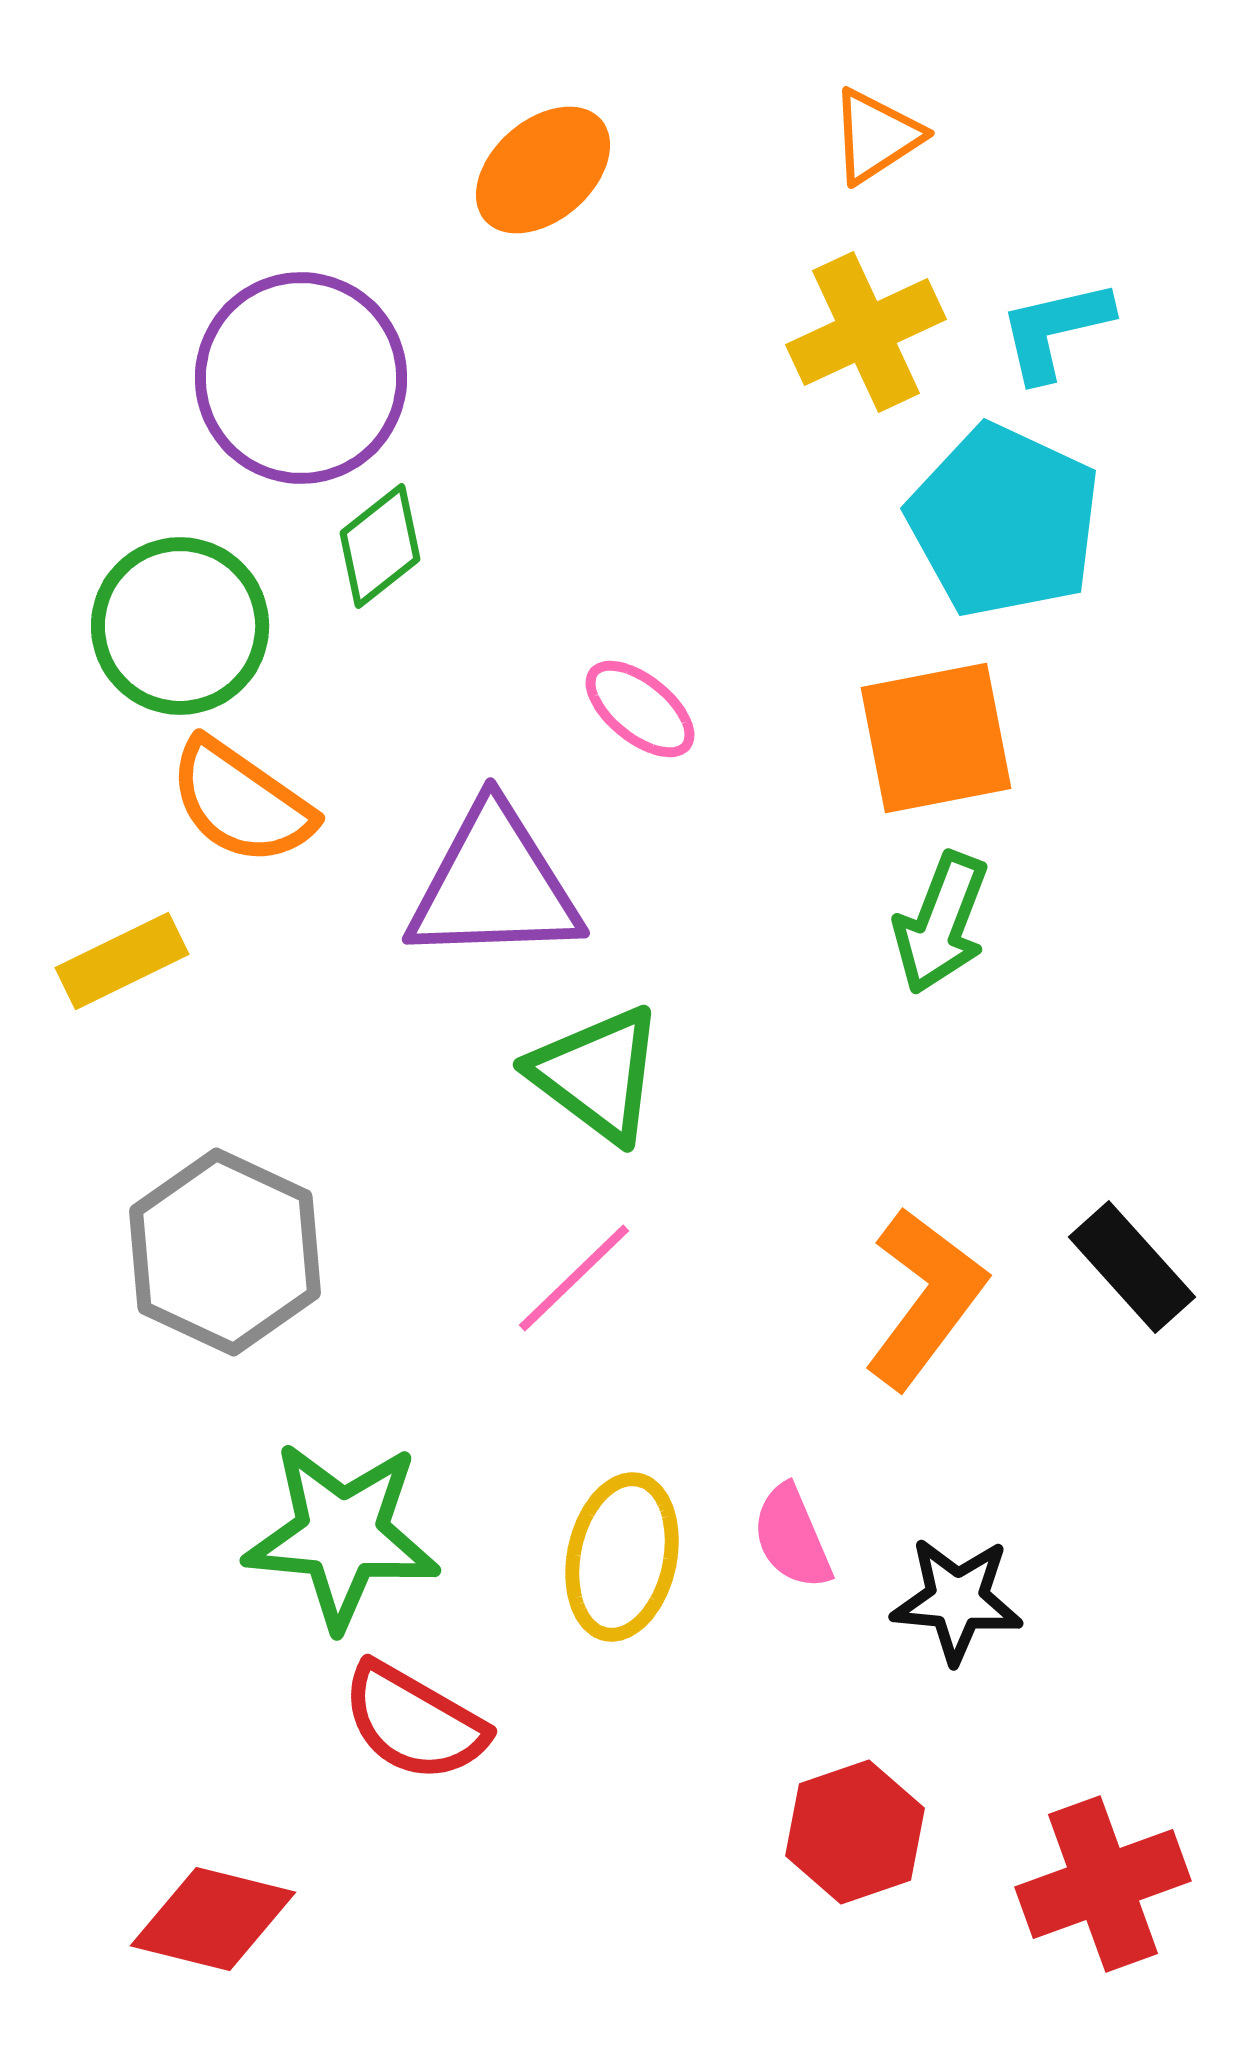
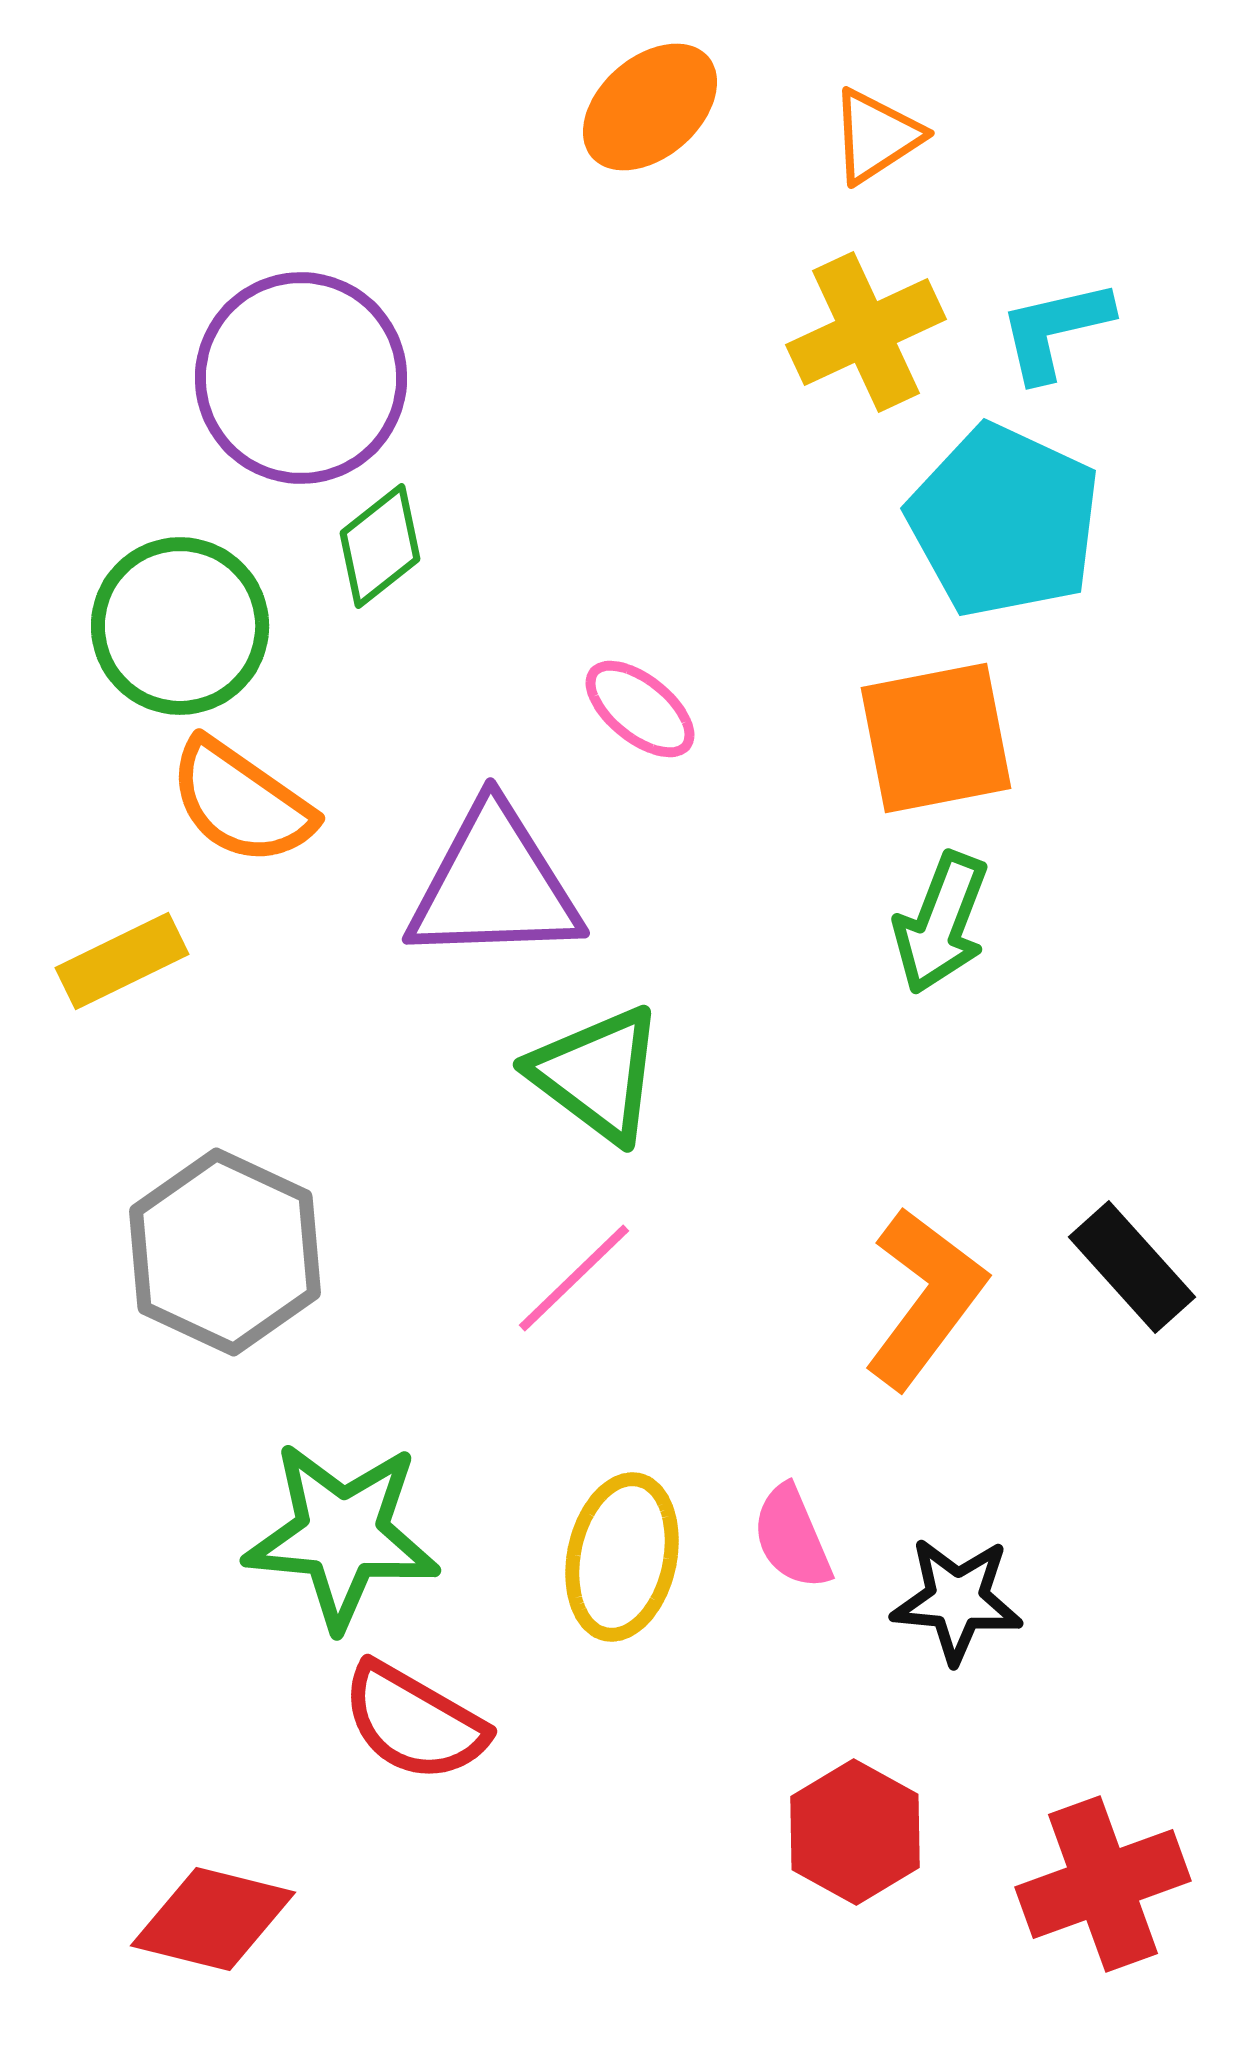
orange ellipse: moved 107 px right, 63 px up
red hexagon: rotated 12 degrees counterclockwise
